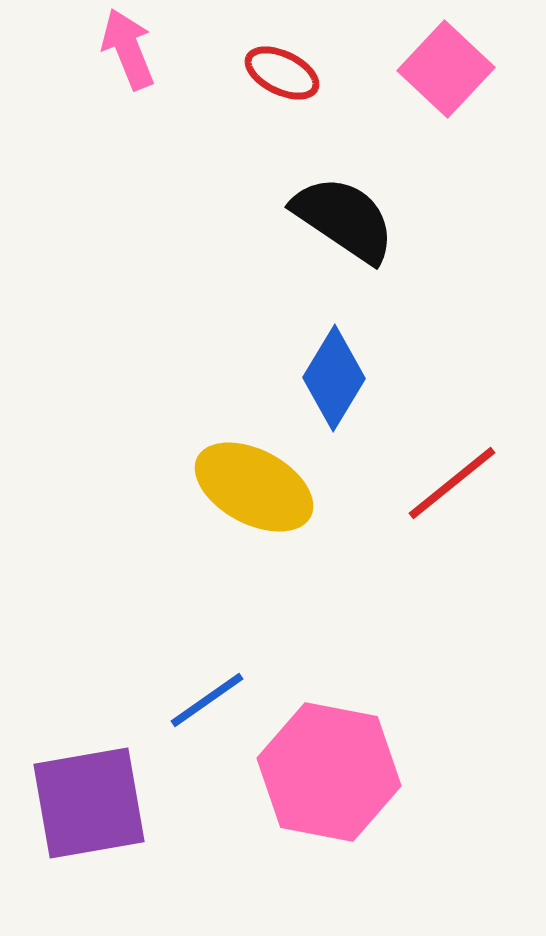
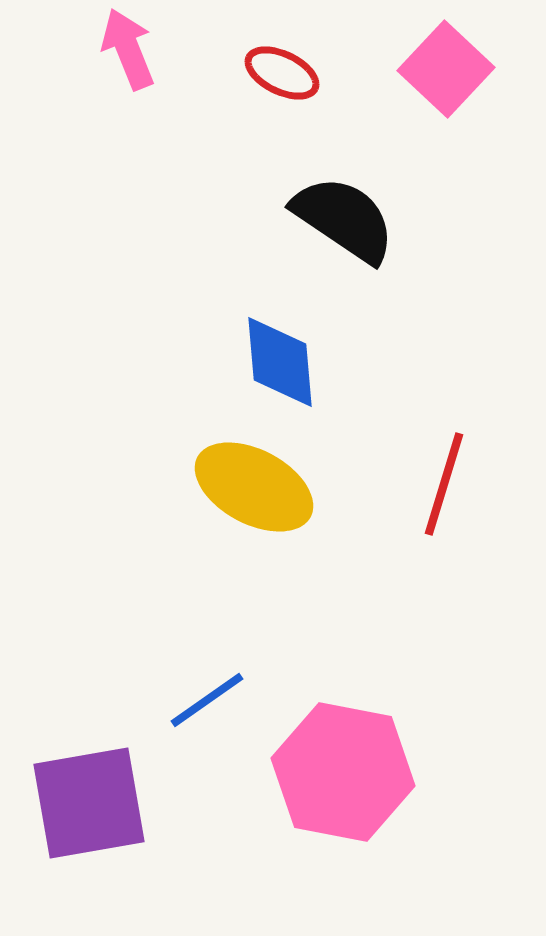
blue diamond: moved 54 px left, 16 px up; rotated 36 degrees counterclockwise
red line: moved 8 px left, 1 px down; rotated 34 degrees counterclockwise
pink hexagon: moved 14 px right
